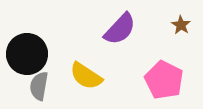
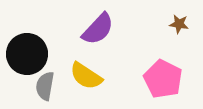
brown star: moved 2 px left, 1 px up; rotated 24 degrees counterclockwise
purple semicircle: moved 22 px left
pink pentagon: moved 1 px left, 1 px up
gray semicircle: moved 6 px right
